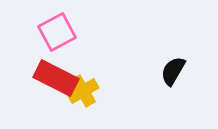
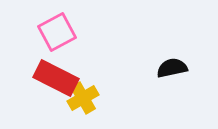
black semicircle: moved 1 px left, 3 px up; rotated 48 degrees clockwise
yellow cross: moved 7 px down
